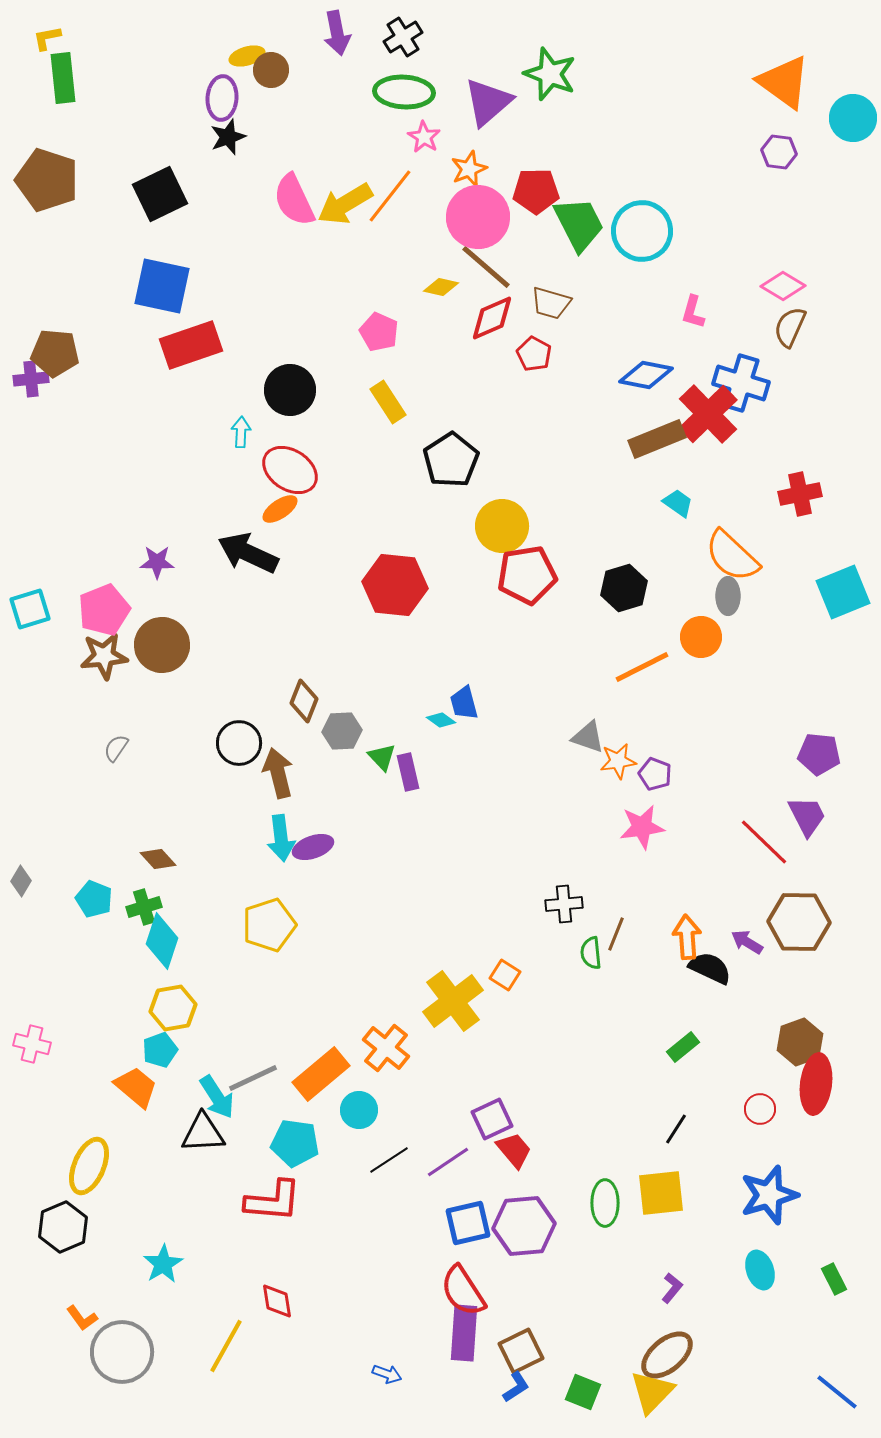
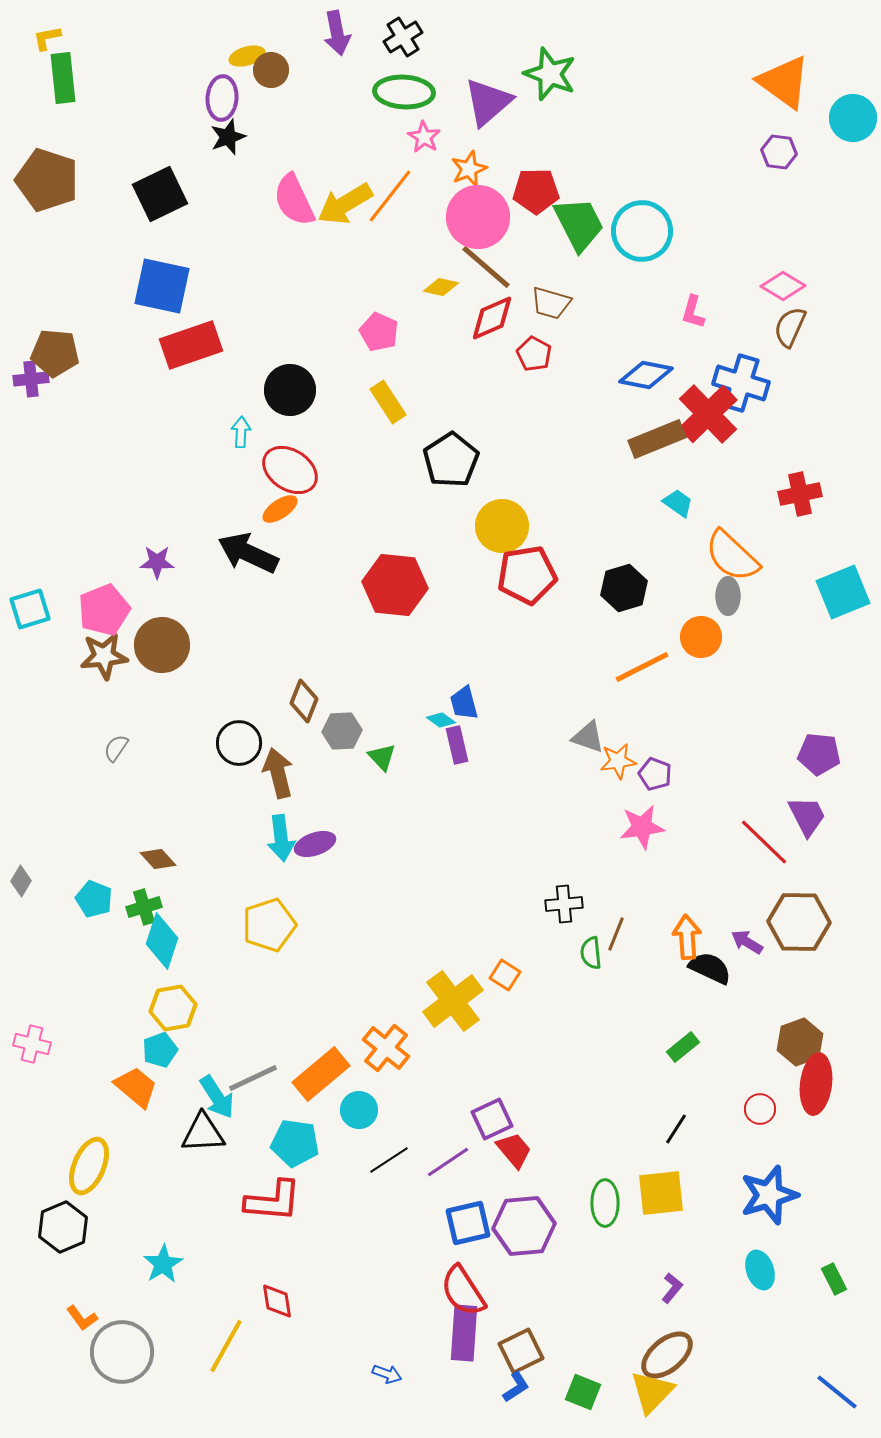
purple rectangle at (408, 772): moved 49 px right, 27 px up
purple ellipse at (313, 847): moved 2 px right, 3 px up
